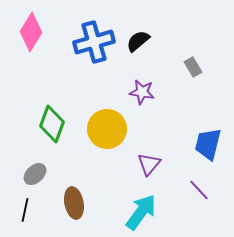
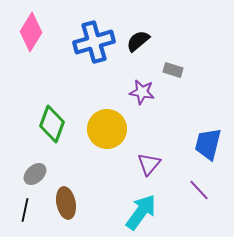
gray rectangle: moved 20 px left, 3 px down; rotated 42 degrees counterclockwise
brown ellipse: moved 8 px left
